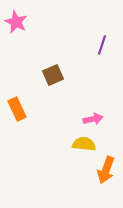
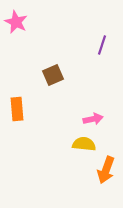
orange rectangle: rotated 20 degrees clockwise
